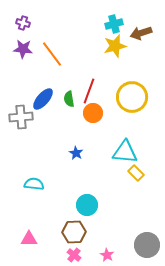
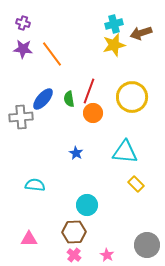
yellow star: moved 1 px left, 1 px up
yellow rectangle: moved 11 px down
cyan semicircle: moved 1 px right, 1 px down
